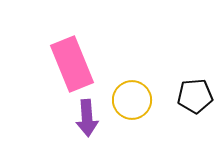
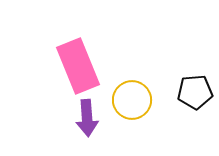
pink rectangle: moved 6 px right, 2 px down
black pentagon: moved 4 px up
